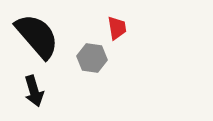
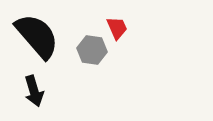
red trapezoid: rotated 15 degrees counterclockwise
gray hexagon: moved 8 px up
